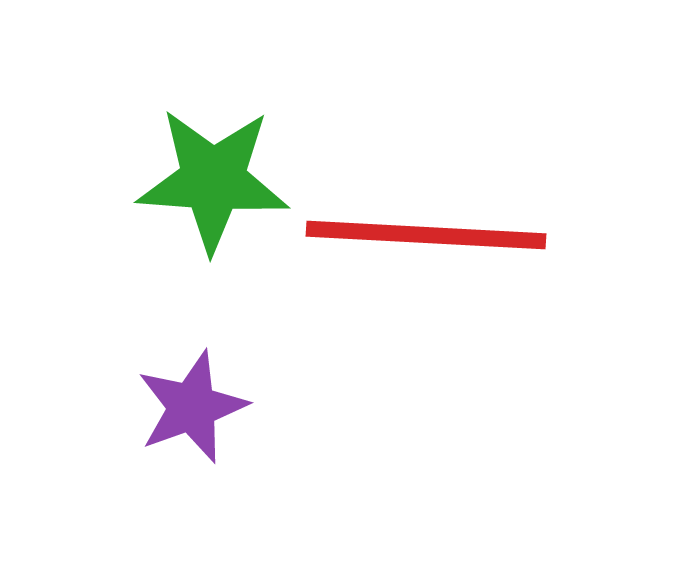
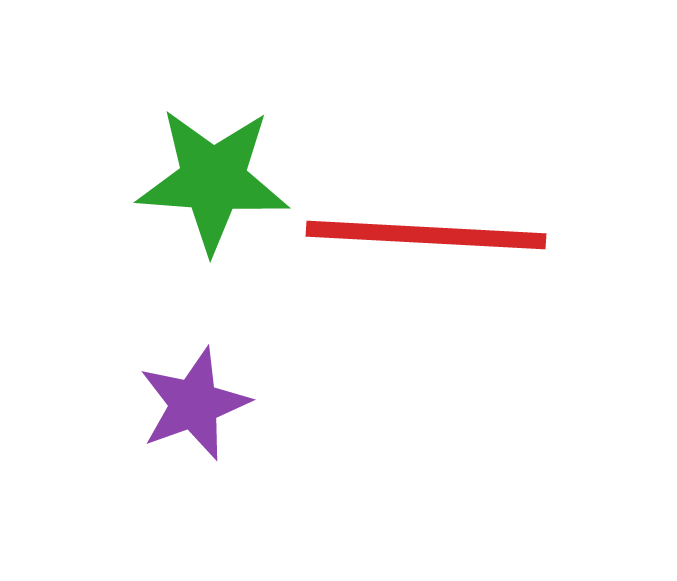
purple star: moved 2 px right, 3 px up
